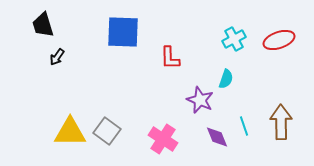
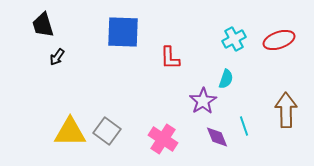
purple star: moved 3 px right, 1 px down; rotated 16 degrees clockwise
brown arrow: moved 5 px right, 12 px up
